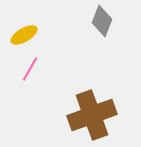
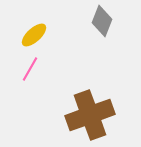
yellow ellipse: moved 10 px right; rotated 12 degrees counterclockwise
brown cross: moved 2 px left
